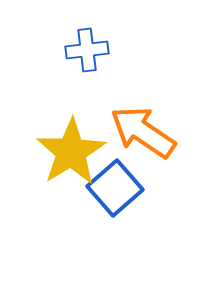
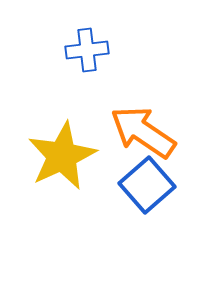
yellow star: moved 9 px left, 4 px down; rotated 6 degrees clockwise
blue square: moved 32 px right, 3 px up
